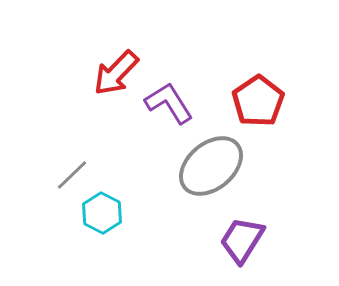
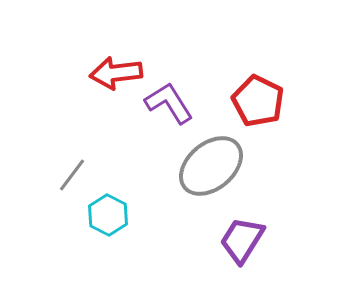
red arrow: rotated 39 degrees clockwise
red pentagon: rotated 12 degrees counterclockwise
gray line: rotated 9 degrees counterclockwise
cyan hexagon: moved 6 px right, 2 px down
